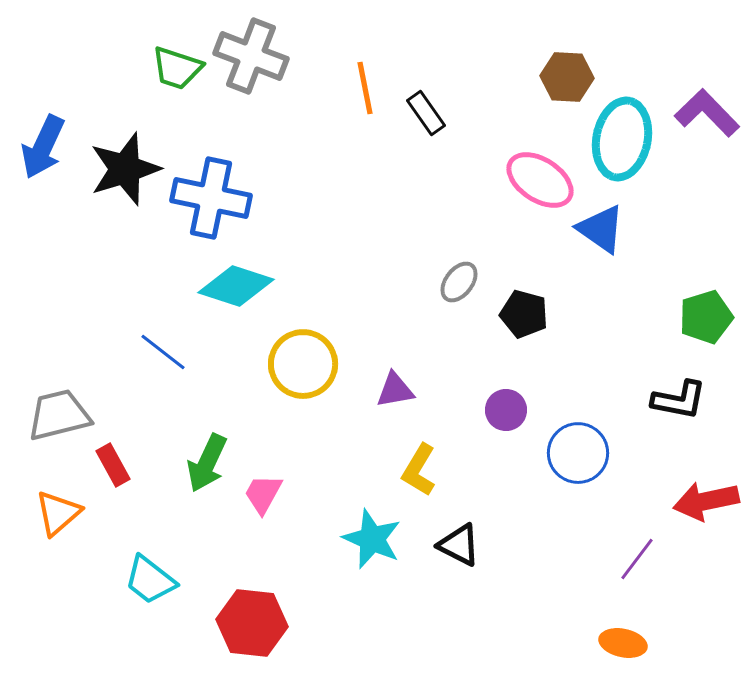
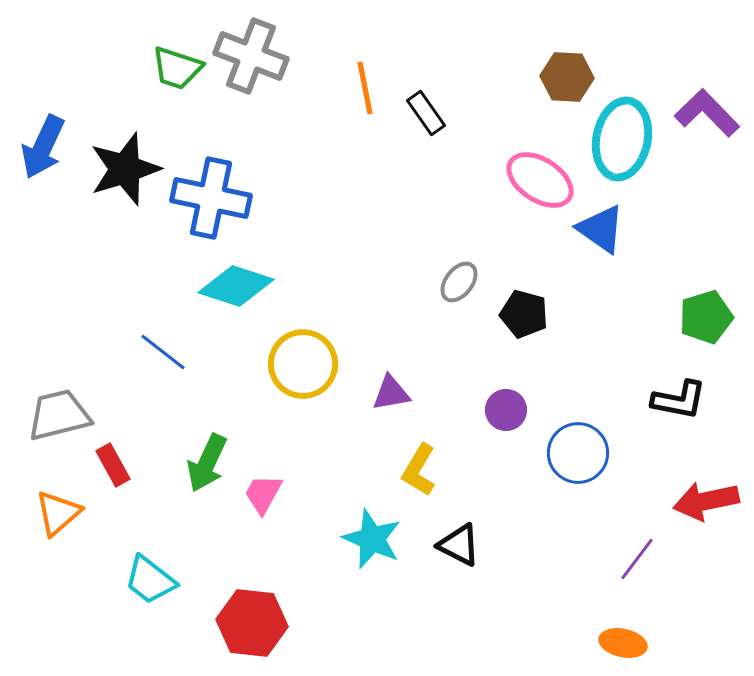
purple triangle: moved 4 px left, 3 px down
